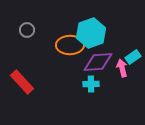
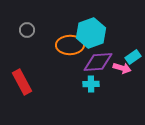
pink arrow: rotated 120 degrees clockwise
red rectangle: rotated 15 degrees clockwise
